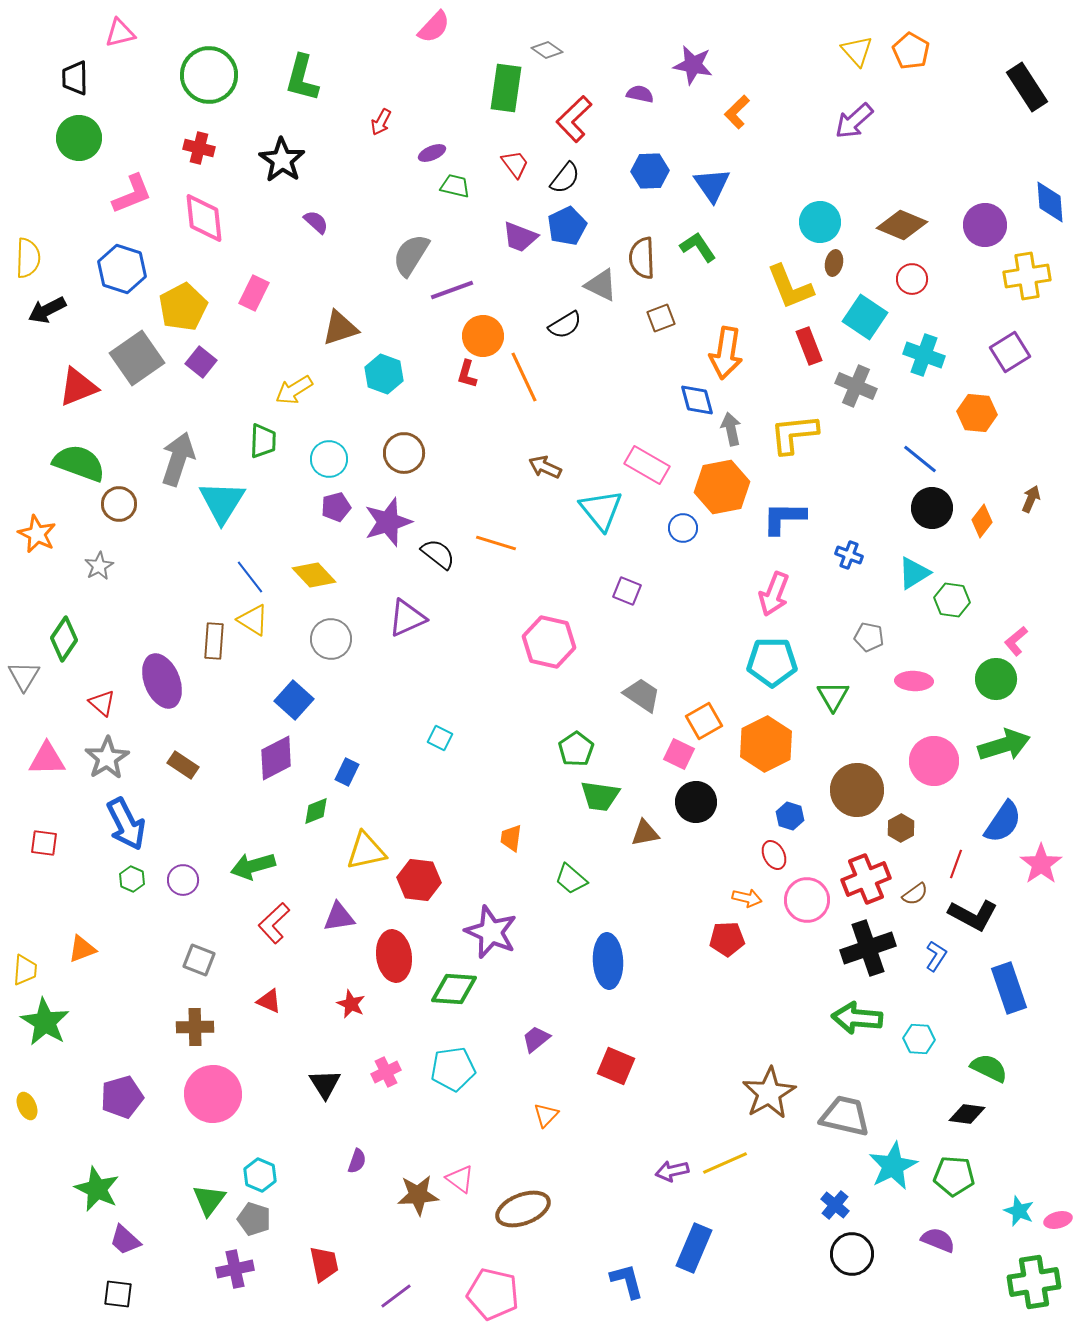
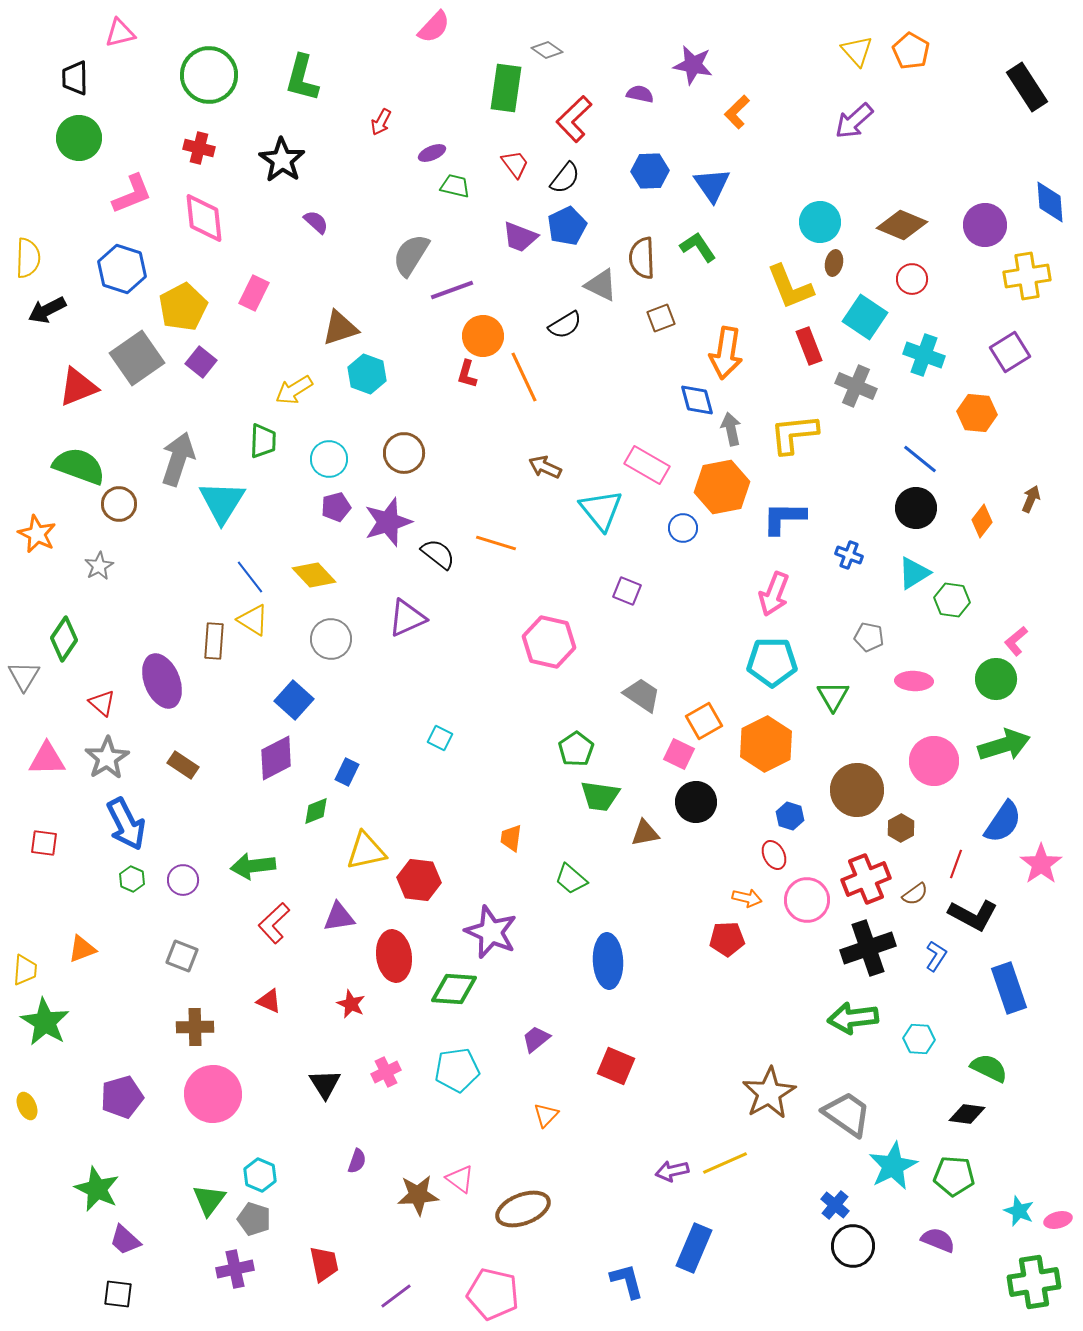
cyan hexagon at (384, 374): moved 17 px left
green semicircle at (79, 463): moved 3 px down
black circle at (932, 508): moved 16 px left
green arrow at (253, 866): rotated 9 degrees clockwise
gray square at (199, 960): moved 17 px left, 4 px up
green arrow at (857, 1018): moved 4 px left; rotated 12 degrees counterclockwise
cyan pentagon at (453, 1069): moved 4 px right, 1 px down
gray trapezoid at (845, 1116): moved 2 px right, 2 px up; rotated 22 degrees clockwise
black circle at (852, 1254): moved 1 px right, 8 px up
